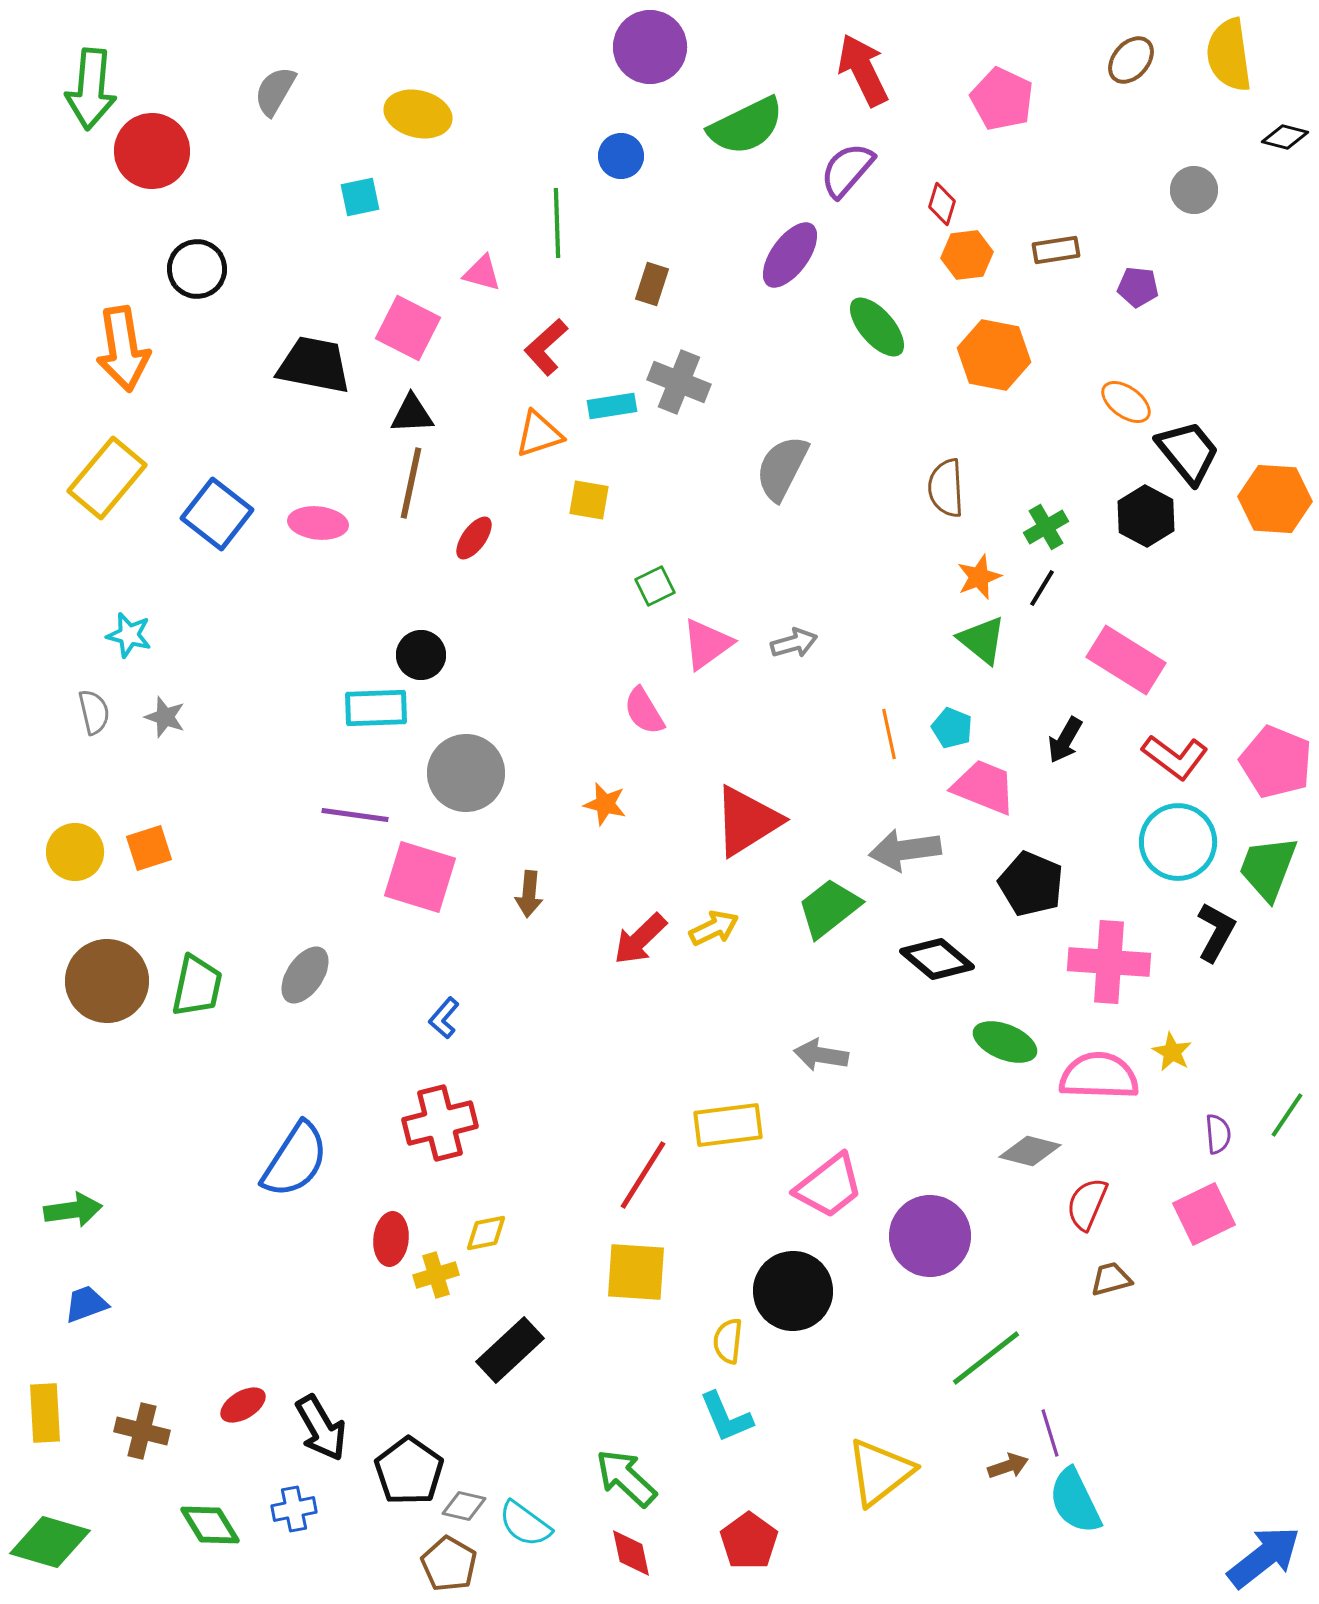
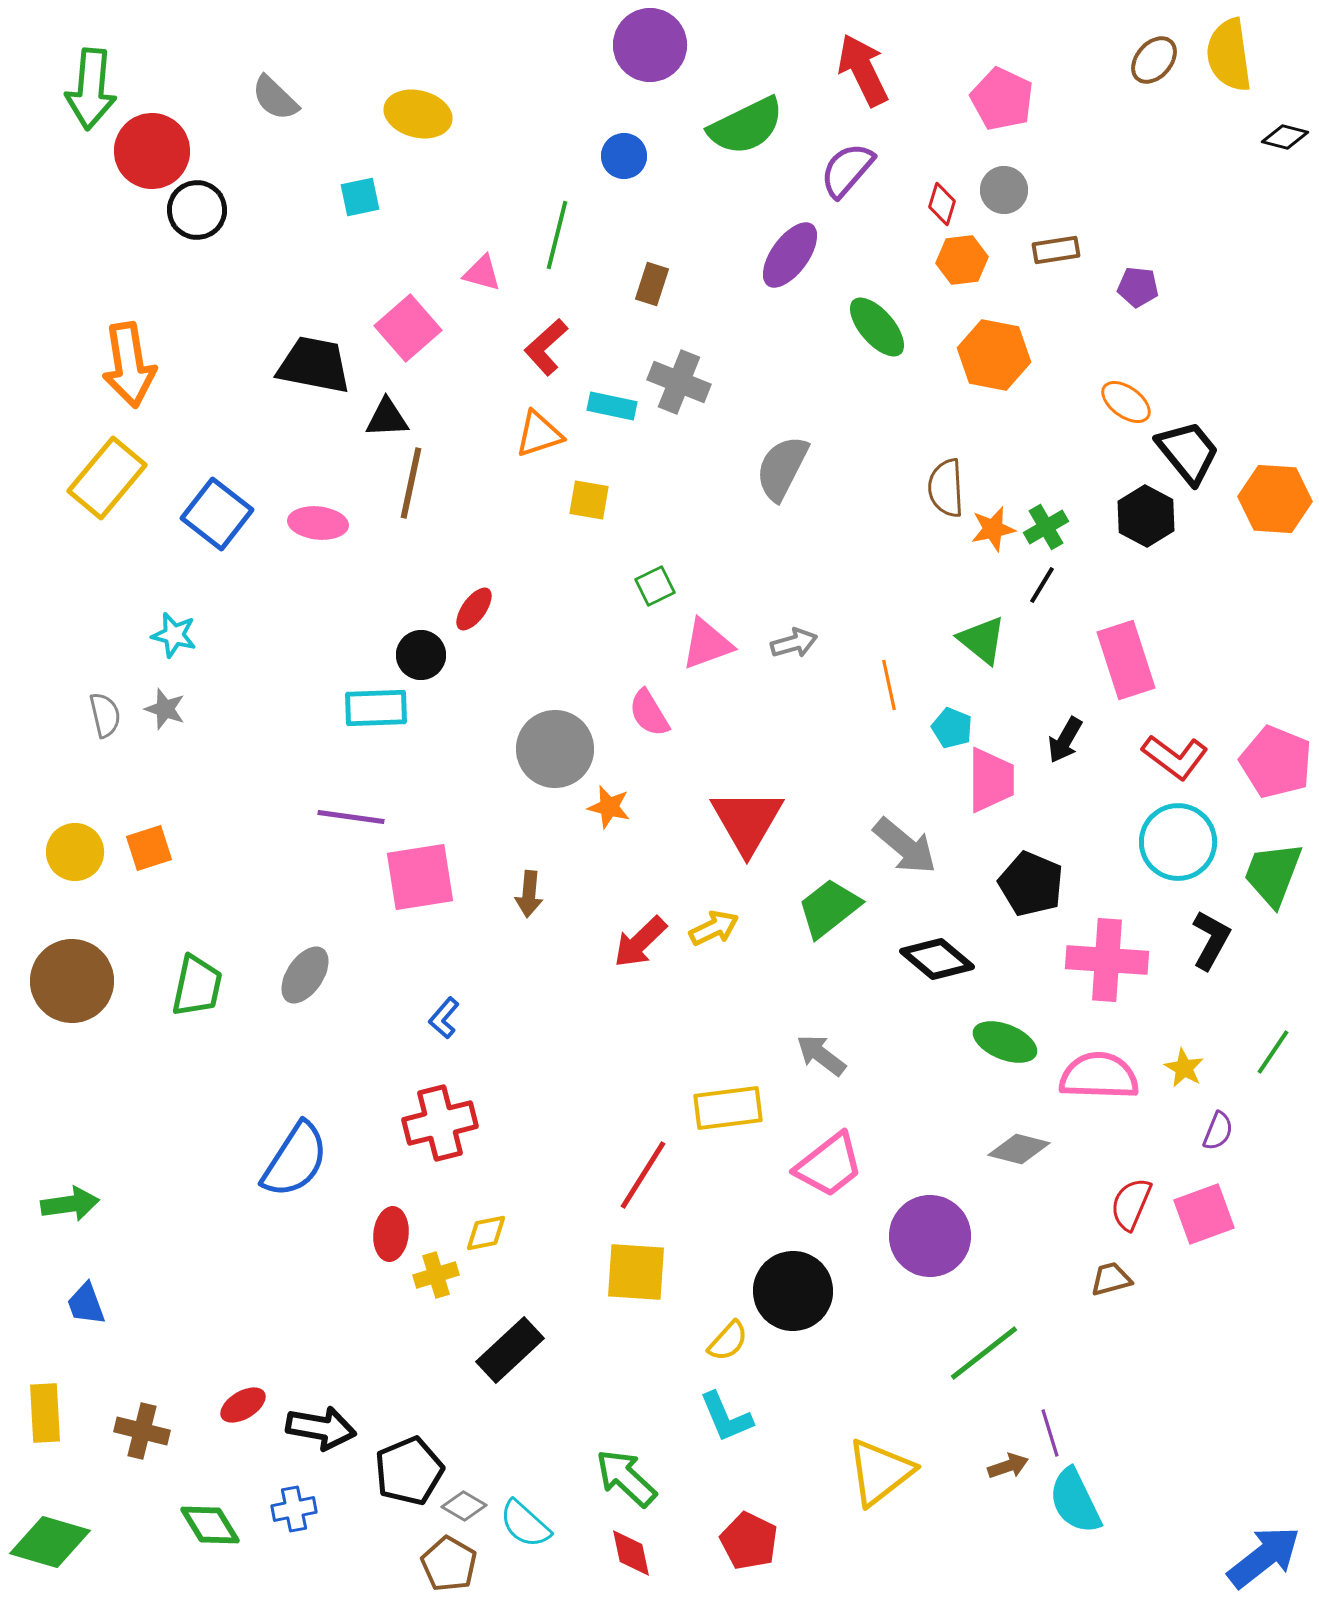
purple circle at (650, 47): moved 2 px up
brown ellipse at (1131, 60): moved 23 px right
gray semicircle at (275, 91): moved 7 px down; rotated 76 degrees counterclockwise
blue circle at (621, 156): moved 3 px right
gray circle at (1194, 190): moved 190 px left
green line at (557, 223): moved 12 px down; rotated 16 degrees clockwise
orange hexagon at (967, 255): moved 5 px left, 5 px down
black circle at (197, 269): moved 59 px up
pink square at (408, 328): rotated 22 degrees clockwise
orange arrow at (123, 349): moved 6 px right, 16 px down
cyan rectangle at (612, 406): rotated 21 degrees clockwise
black triangle at (412, 414): moved 25 px left, 4 px down
red ellipse at (474, 538): moved 71 px down
orange star at (979, 577): moved 14 px right, 48 px up; rotated 9 degrees clockwise
black line at (1042, 588): moved 3 px up
cyan star at (129, 635): moved 45 px right
pink triangle at (707, 644): rotated 16 degrees clockwise
pink rectangle at (1126, 660): rotated 40 degrees clockwise
pink semicircle at (644, 711): moved 5 px right, 2 px down
gray semicircle at (94, 712): moved 11 px right, 3 px down
gray star at (165, 717): moved 8 px up
orange line at (889, 734): moved 49 px up
gray circle at (466, 773): moved 89 px right, 24 px up
pink trapezoid at (984, 787): moved 7 px right, 7 px up; rotated 68 degrees clockwise
orange star at (605, 804): moved 4 px right, 3 px down
purple line at (355, 815): moved 4 px left, 2 px down
red triangle at (747, 821): rotated 28 degrees counterclockwise
gray arrow at (905, 850): moved 4 px up; rotated 132 degrees counterclockwise
green trapezoid at (1268, 868): moved 5 px right, 6 px down
pink square at (420, 877): rotated 26 degrees counterclockwise
black L-shape at (1216, 932): moved 5 px left, 8 px down
red arrow at (640, 939): moved 3 px down
pink cross at (1109, 962): moved 2 px left, 2 px up
brown circle at (107, 981): moved 35 px left
yellow star at (1172, 1052): moved 12 px right, 16 px down
gray arrow at (821, 1055): rotated 28 degrees clockwise
green line at (1287, 1115): moved 14 px left, 63 px up
yellow rectangle at (728, 1125): moved 17 px up
purple semicircle at (1218, 1134): moved 3 px up; rotated 27 degrees clockwise
gray diamond at (1030, 1151): moved 11 px left, 2 px up
pink trapezoid at (829, 1186): moved 21 px up
red semicircle at (1087, 1204): moved 44 px right
green arrow at (73, 1210): moved 3 px left, 6 px up
pink square at (1204, 1214): rotated 6 degrees clockwise
red ellipse at (391, 1239): moved 5 px up
blue trapezoid at (86, 1304): rotated 90 degrees counterclockwise
yellow semicircle at (728, 1341): rotated 144 degrees counterclockwise
green line at (986, 1358): moved 2 px left, 5 px up
black arrow at (321, 1428): rotated 50 degrees counterclockwise
black pentagon at (409, 1471): rotated 14 degrees clockwise
gray diamond at (464, 1506): rotated 18 degrees clockwise
cyan semicircle at (525, 1524): rotated 6 degrees clockwise
red pentagon at (749, 1541): rotated 10 degrees counterclockwise
